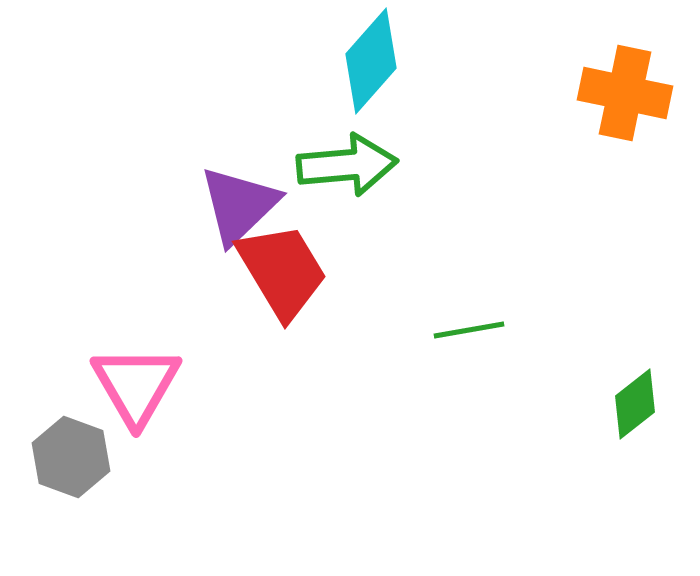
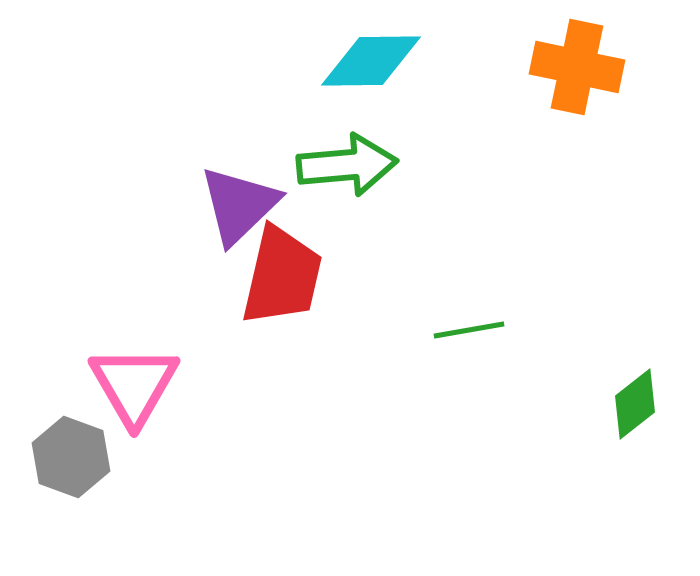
cyan diamond: rotated 48 degrees clockwise
orange cross: moved 48 px left, 26 px up
red trapezoid: moved 5 px down; rotated 44 degrees clockwise
pink triangle: moved 2 px left
